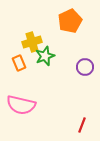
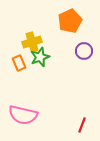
green star: moved 5 px left, 1 px down
purple circle: moved 1 px left, 16 px up
pink semicircle: moved 2 px right, 10 px down
